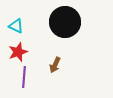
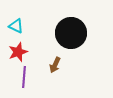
black circle: moved 6 px right, 11 px down
